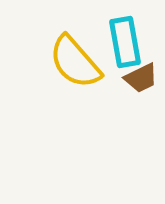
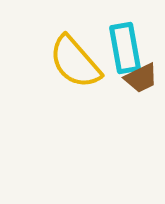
cyan rectangle: moved 6 px down
